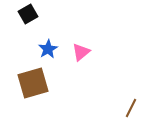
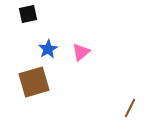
black square: rotated 18 degrees clockwise
brown square: moved 1 px right, 1 px up
brown line: moved 1 px left
